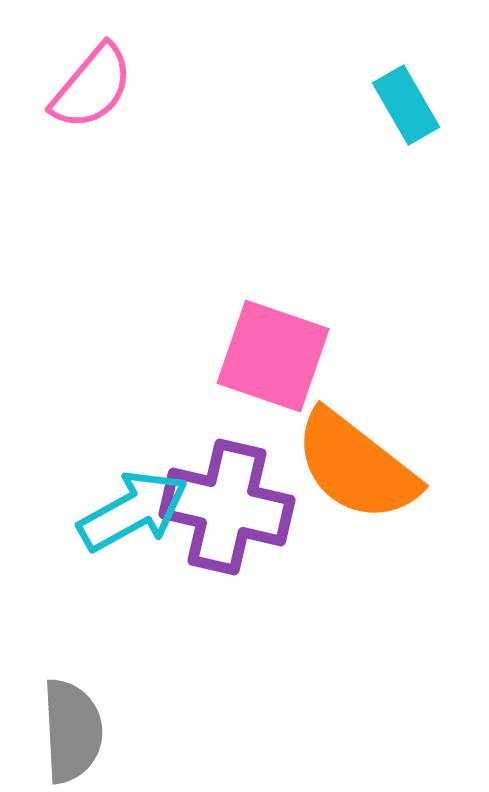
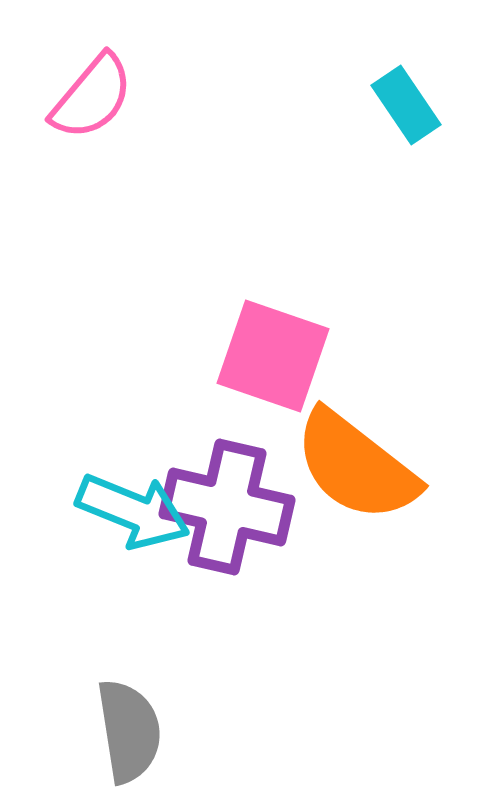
pink semicircle: moved 10 px down
cyan rectangle: rotated 4 degrees counterclockwise
cyan arrow: rotated 51 degrees clockwise
gray semicircle: moved 57 px right; rotated 6 degrees counterclockwise
